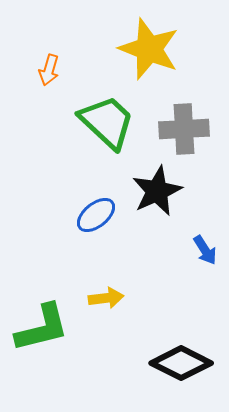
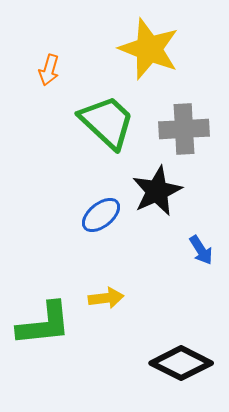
blue ellipse: moved 5 px right
blue arrow: moved 4 px left
green L-shape: moved 2 px right, 4 px up; rotated 8 degrees clockwise
